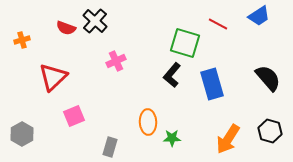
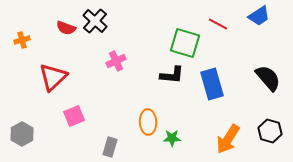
black L-shape: rotated 125 degrees counterclockwise
